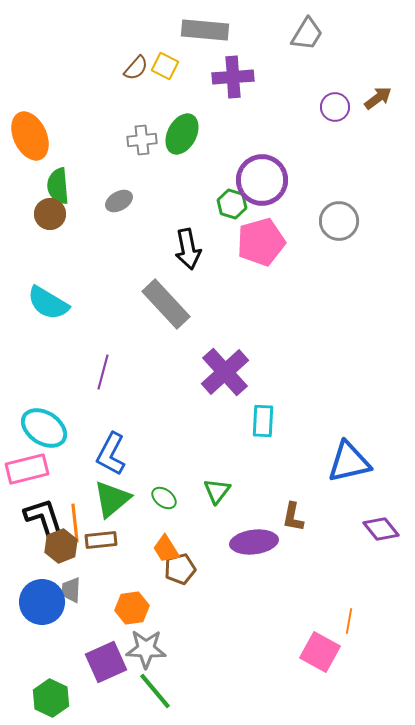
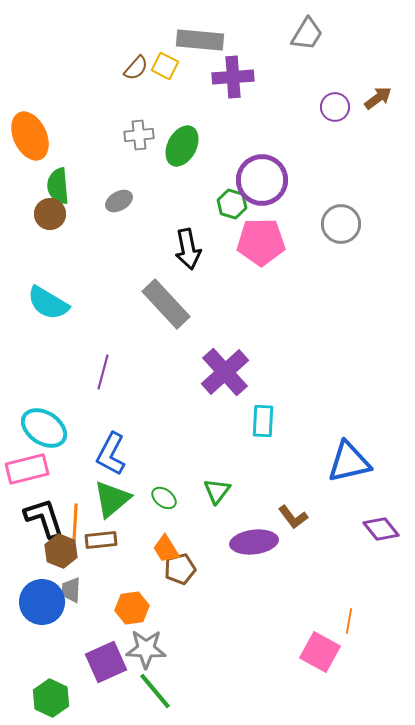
gray rectangle at (205, 30): moved 5 px left, 10 px down
green ellipse at (182, 134): moved 12 px down
gray cross at (142, 140): moved 3 px left, 5 px up
gray circle at (339, 221): moved 2 px right, 3 px down
pink pentagon at (261, 242): rotated 15 degrees clockwise
brown L-shape at (293, 517): rotated 48 degrees counterclockwise
orange line at (75, 523): rotated 9 degrees clockwise
brown hexagon at (61, 546): moved 5 px down; rotated 16 degrees counterclockwise
